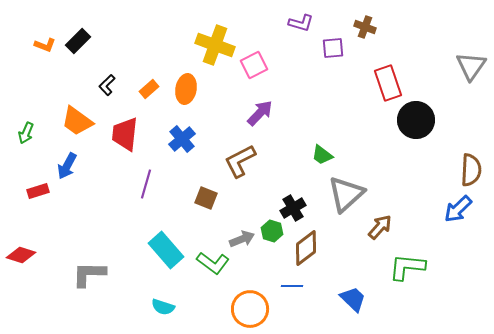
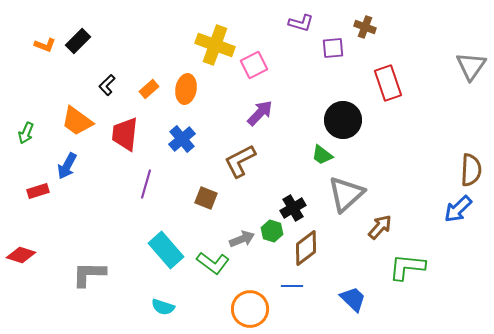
black circle at (416, 120): moved 73 px left
